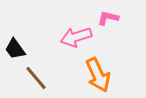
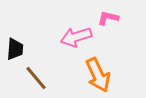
black trapezoid: rotated 140 degrees counterclockwise
